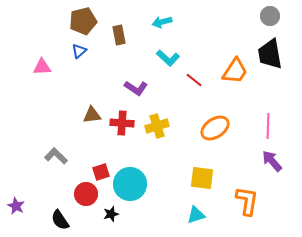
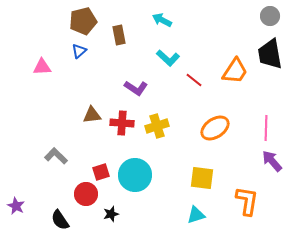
cyan arrow: moved 2 px up; rotated 42 degrees clockwise
pink line: moved 2 px left, 2 px down
cyan circle: moved 5 px right, 9 px up
